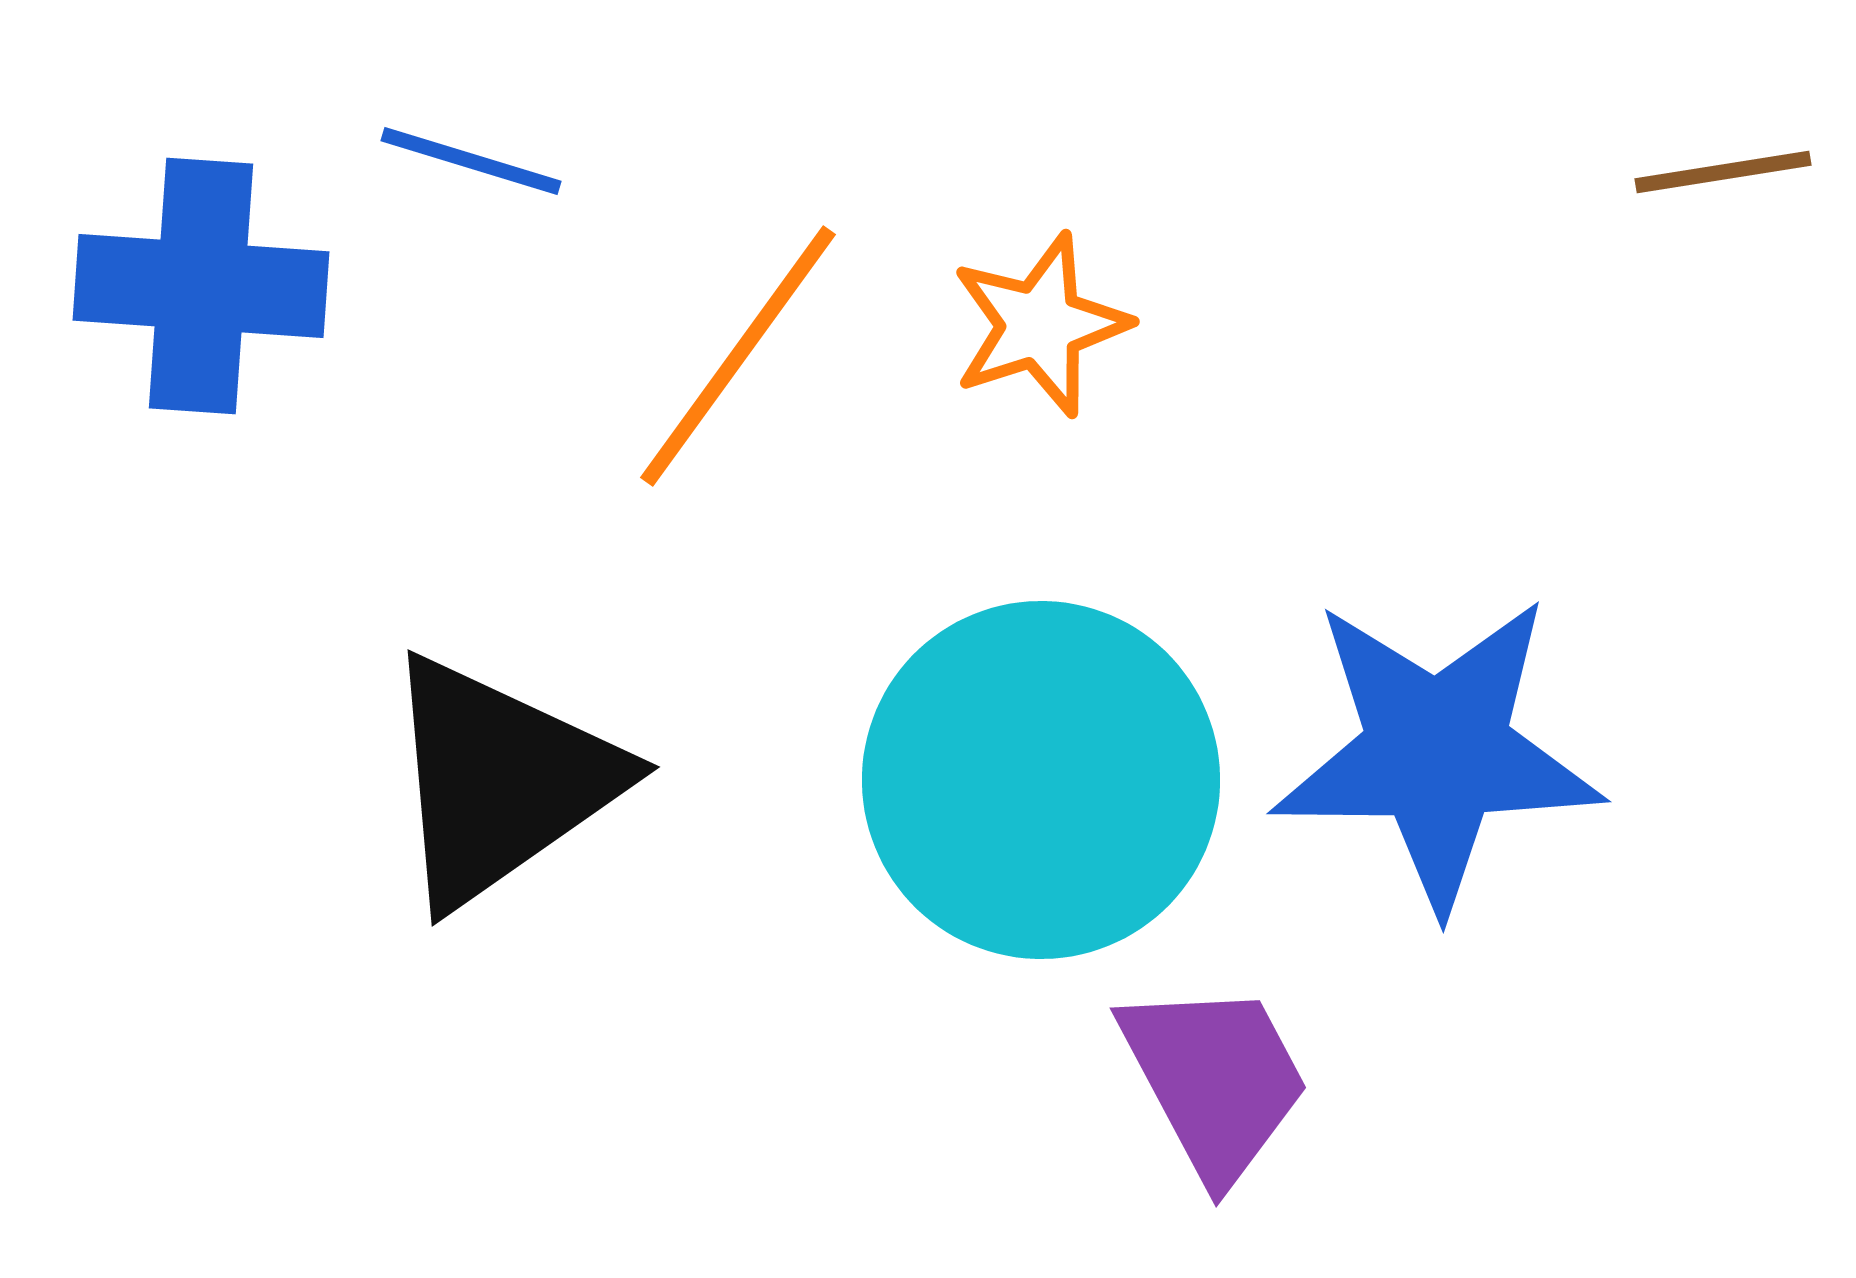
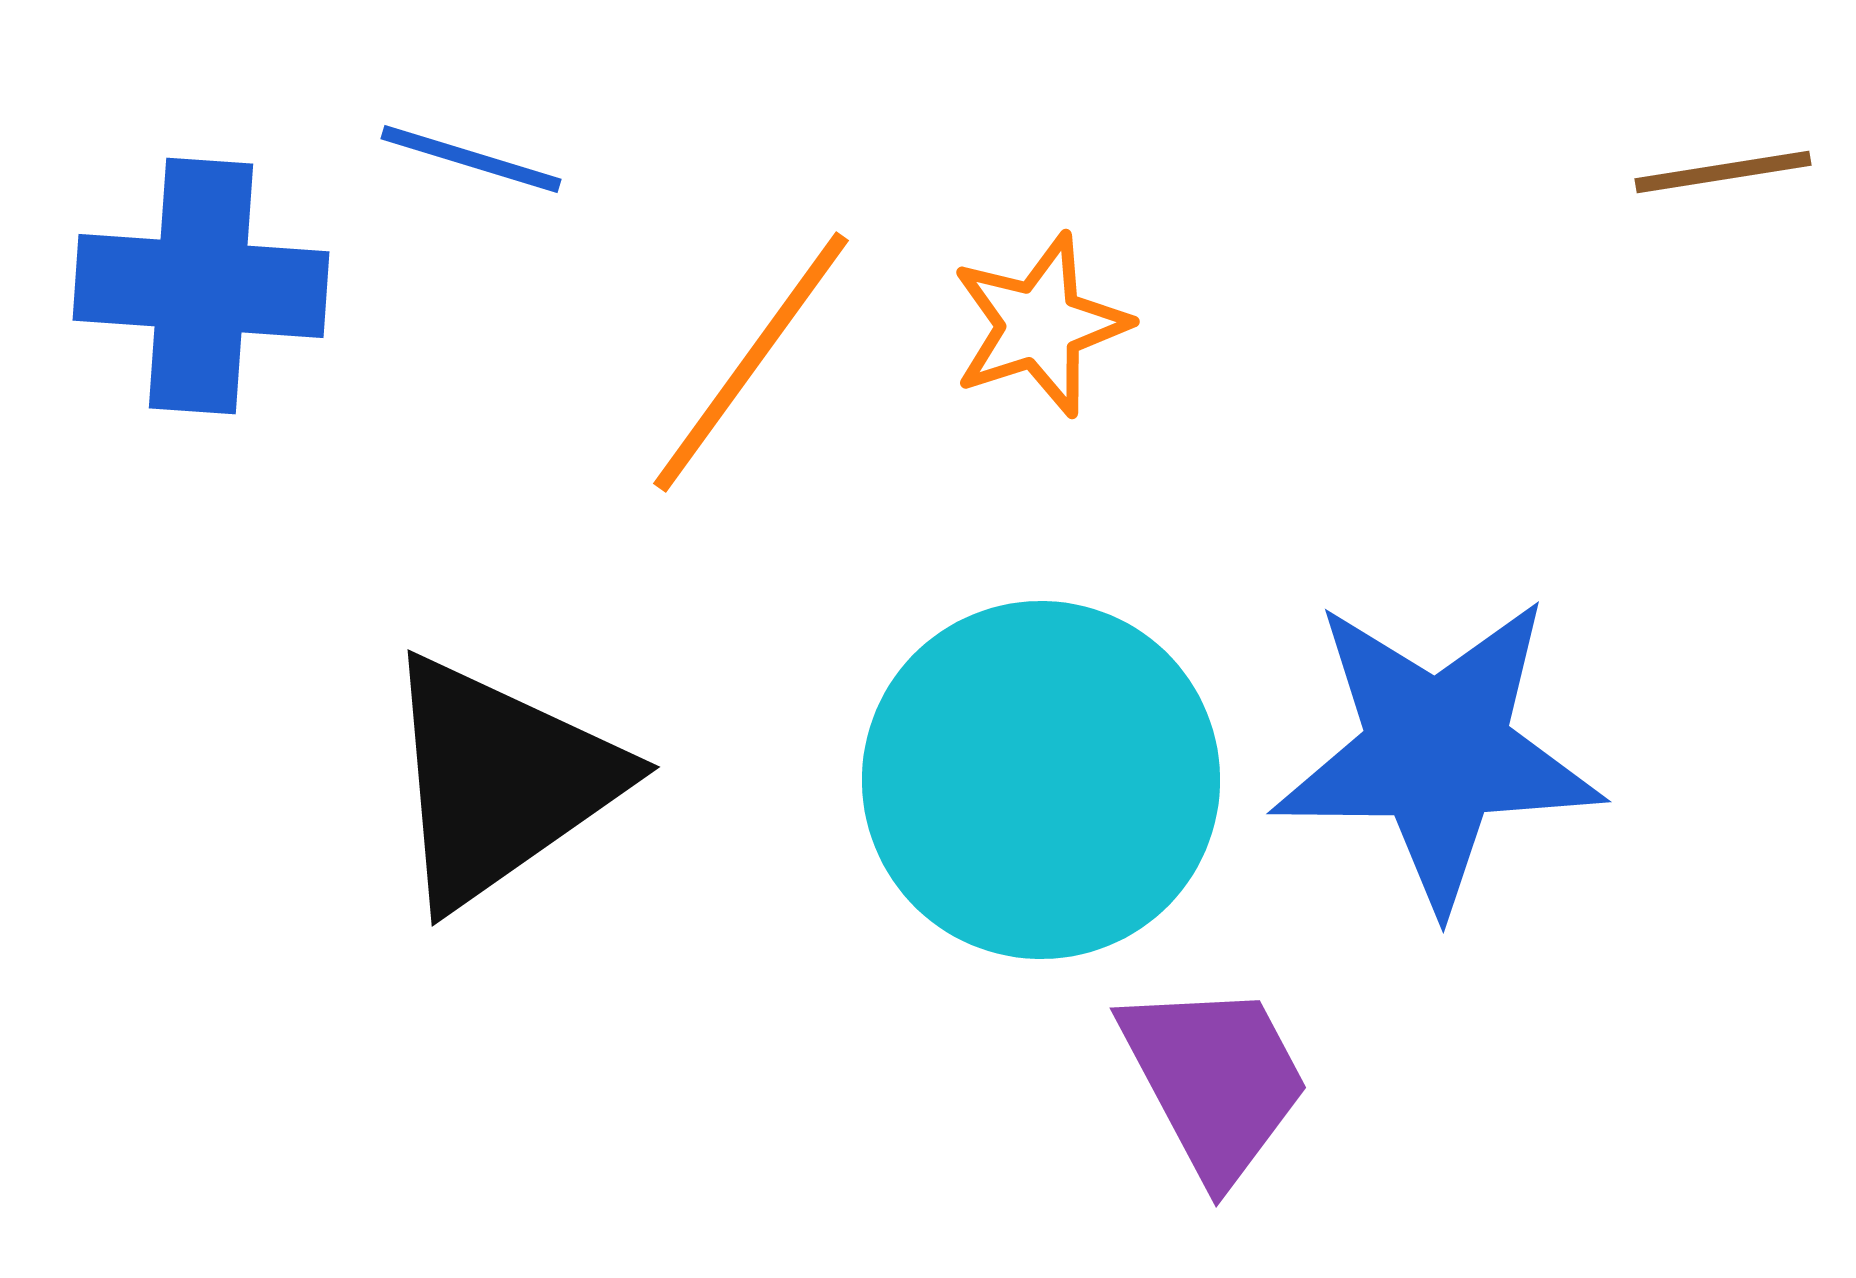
blue line: moved 2 px up
orange line: moved 13 px right, 6 px down
